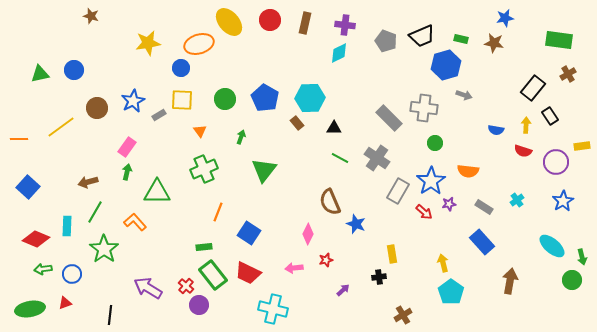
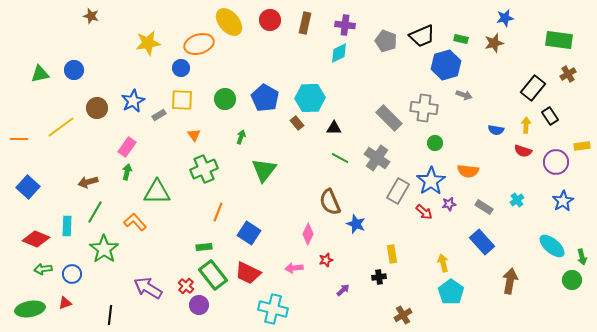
brown star at (494, 43): rotated 24 degrees counterclockwise
orange triangle at (200, 131): moved 6 px left, 4 px down
